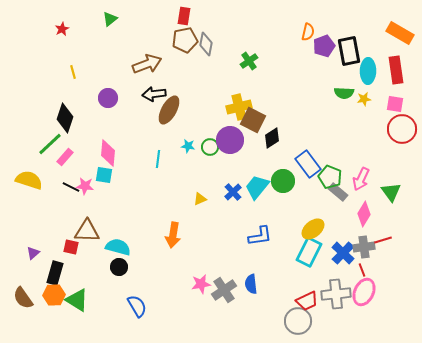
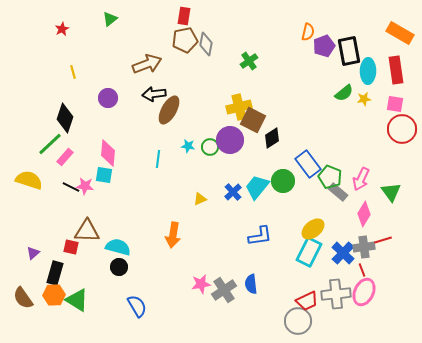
green semicircle at (344, 93): rotated 42 degrees counterclockwise
